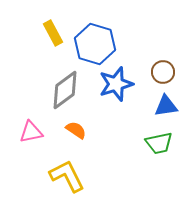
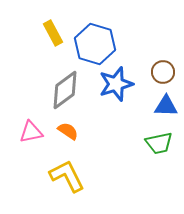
blue triangle: rotated 10 degrees clockwise
orange semicircle: moved 8 px left, 1 px down
